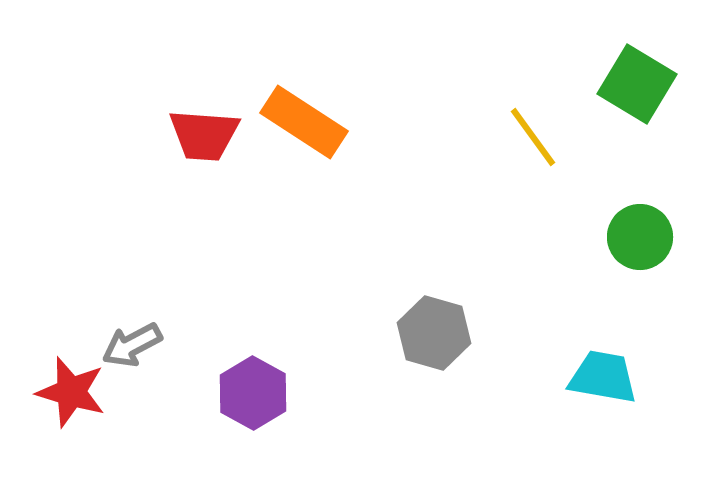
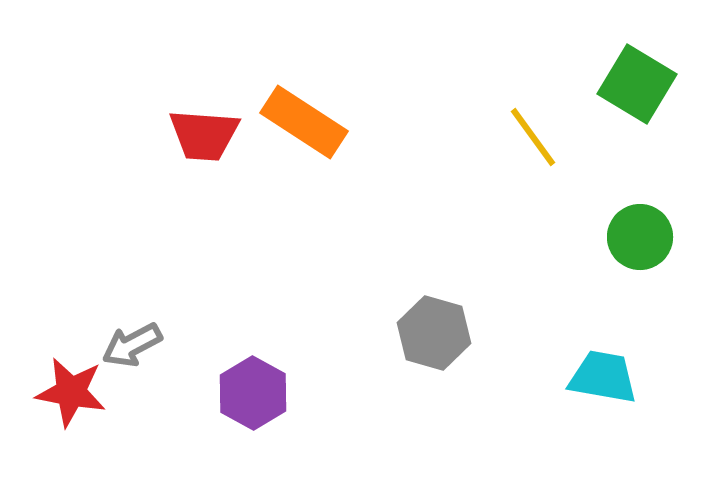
red star: rotated 6 degrees counterclockwise
